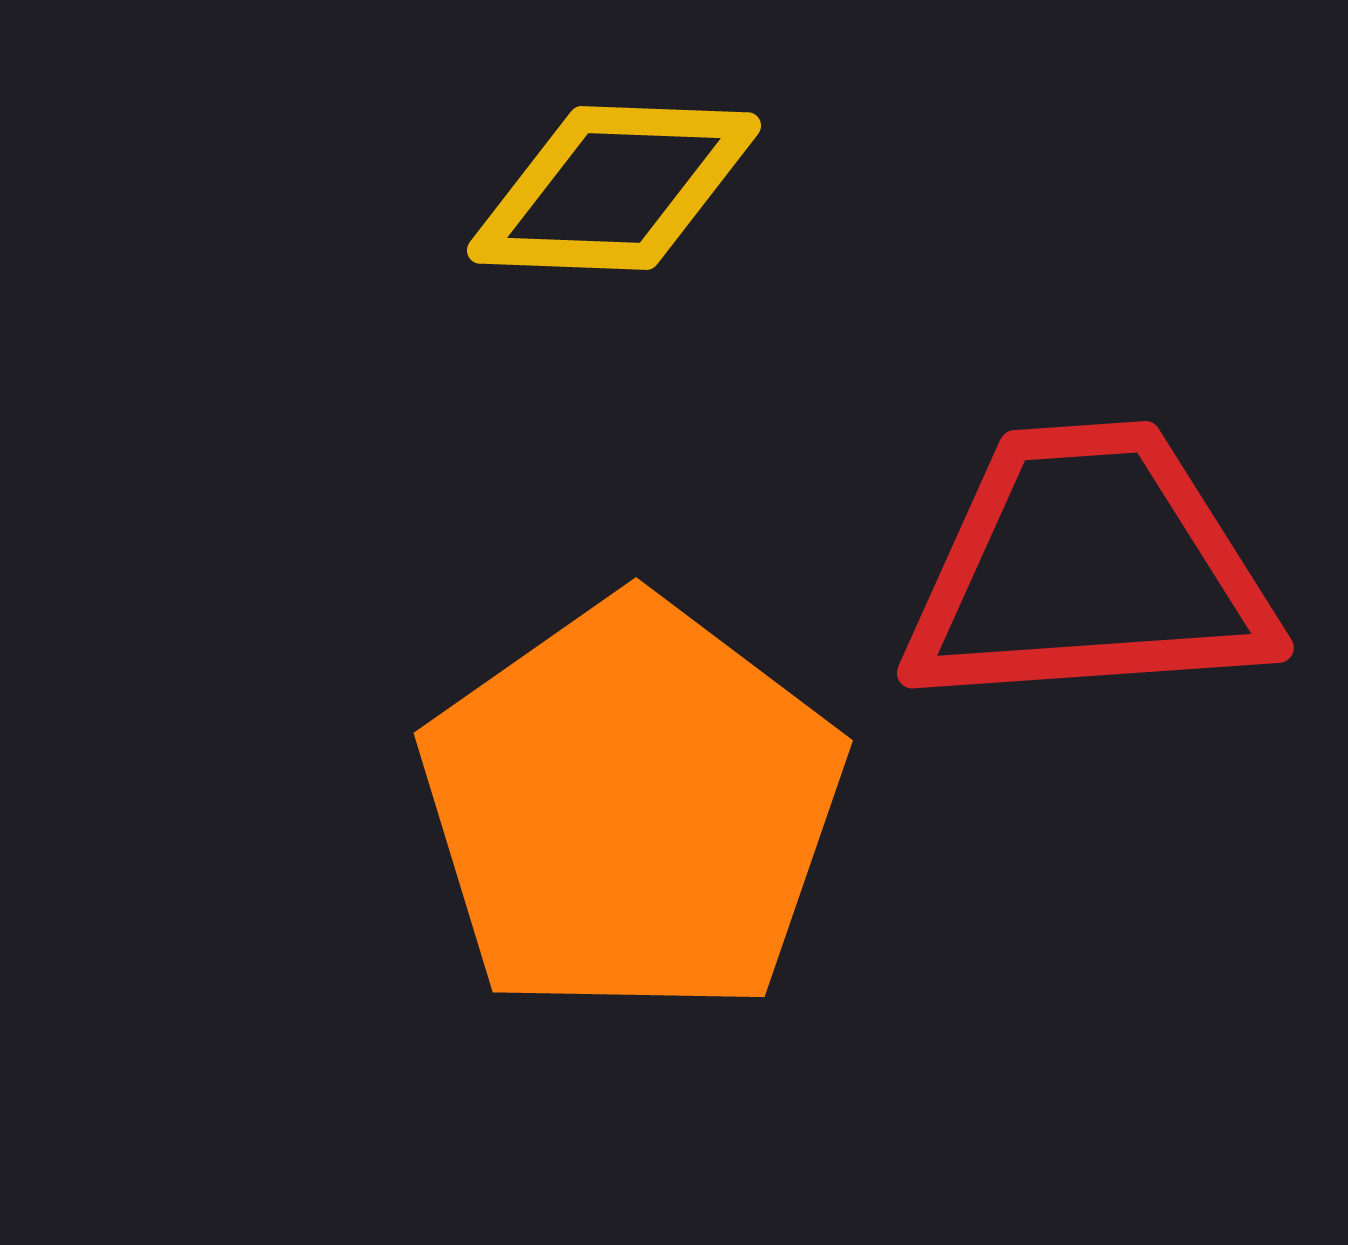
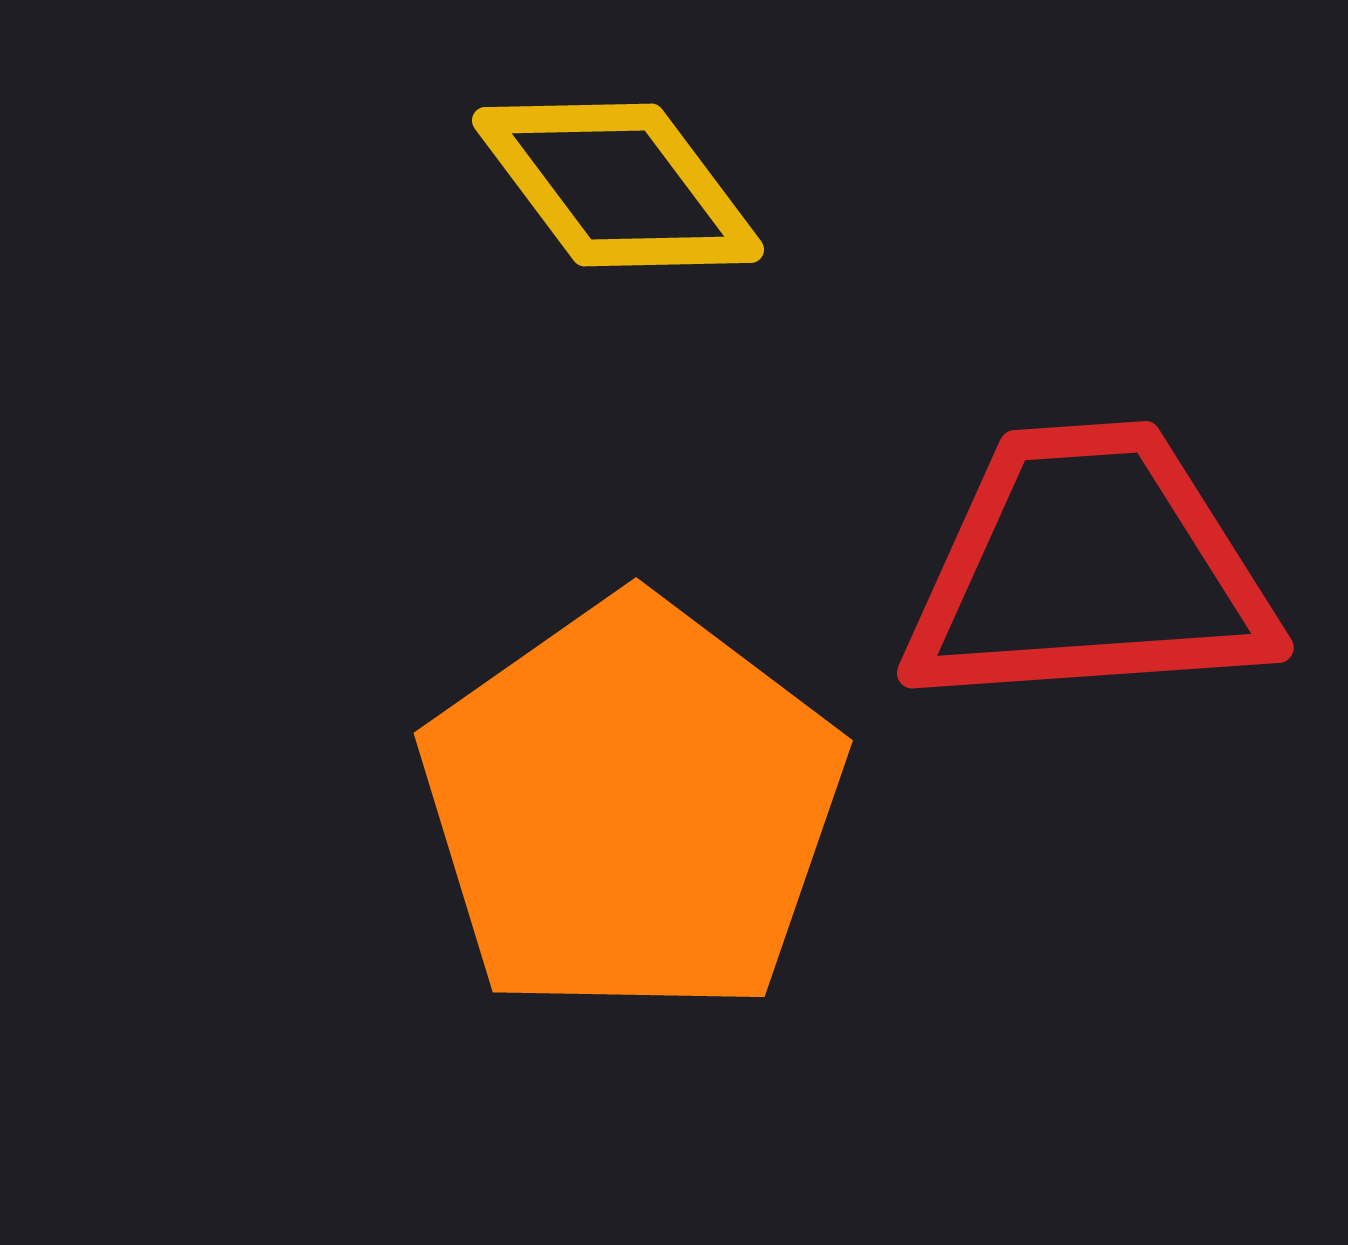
yellow diamond: moved 4 px right, 3 px up; rotated 51 degrees clockwise
